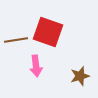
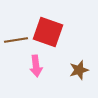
brown star: moved 1 px left, 6 px up
